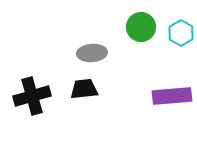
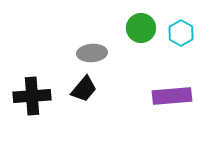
green circle: moved 1 px down
black trapezoid: rotated 136 degrees clockwise
black cross: rotated 12 degrees clockwise
